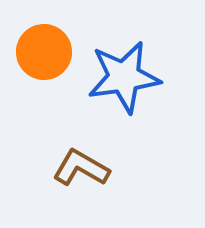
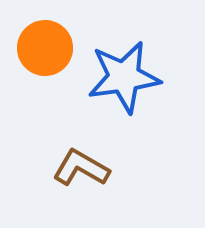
orange circle: moved 1 px right, 4 px up
